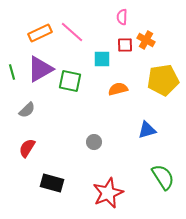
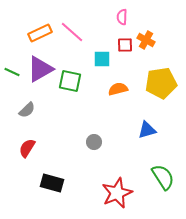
green line: rotated 49 degrees counterclockwise
yellow pentagon: moved 2 px left, 3 px down
red star: moved 9 px right
